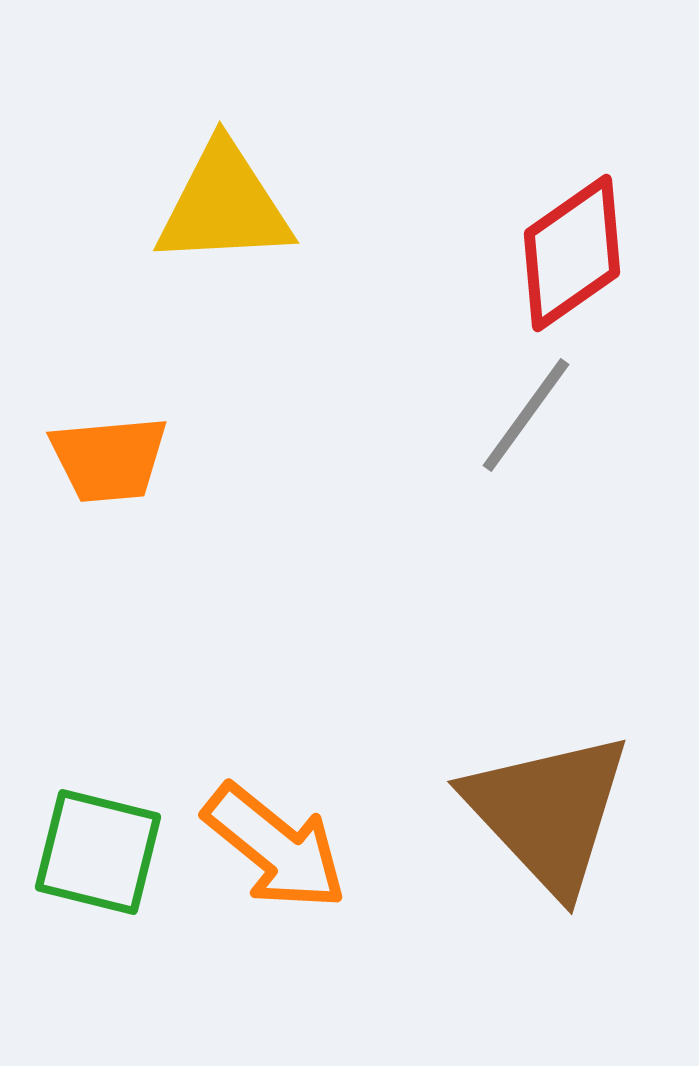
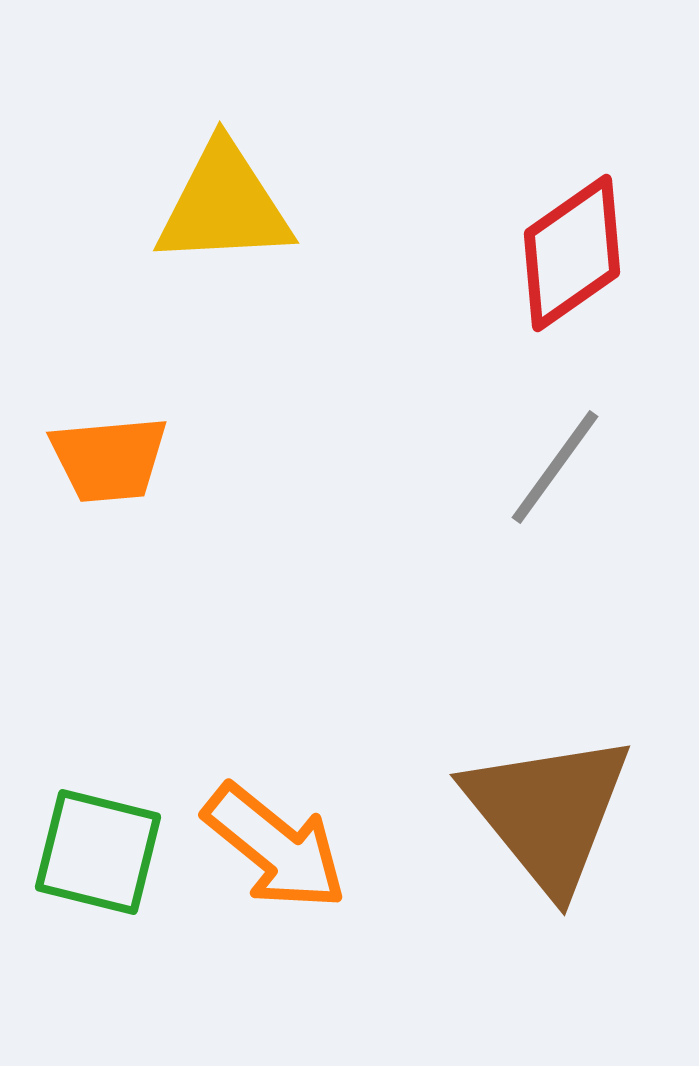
gray line: moved 29 px right, 52 px down
brown triangle: rotated 4 degrees clockwise
